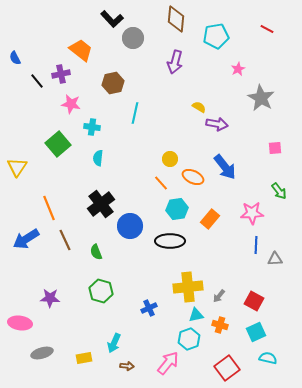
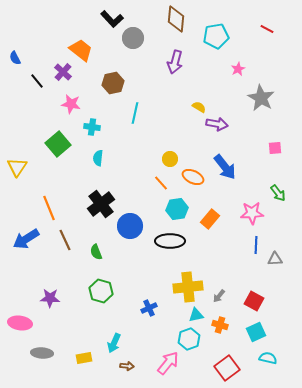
purple cross at (61, 74): moved 2 px right, 2 px up; rotated 36 degrees counterclockwise
green arrow at (279, 191): moved 1 px left, 2 px down
gray ellipse at (42, 353): rotated 20 degrees clockwise
